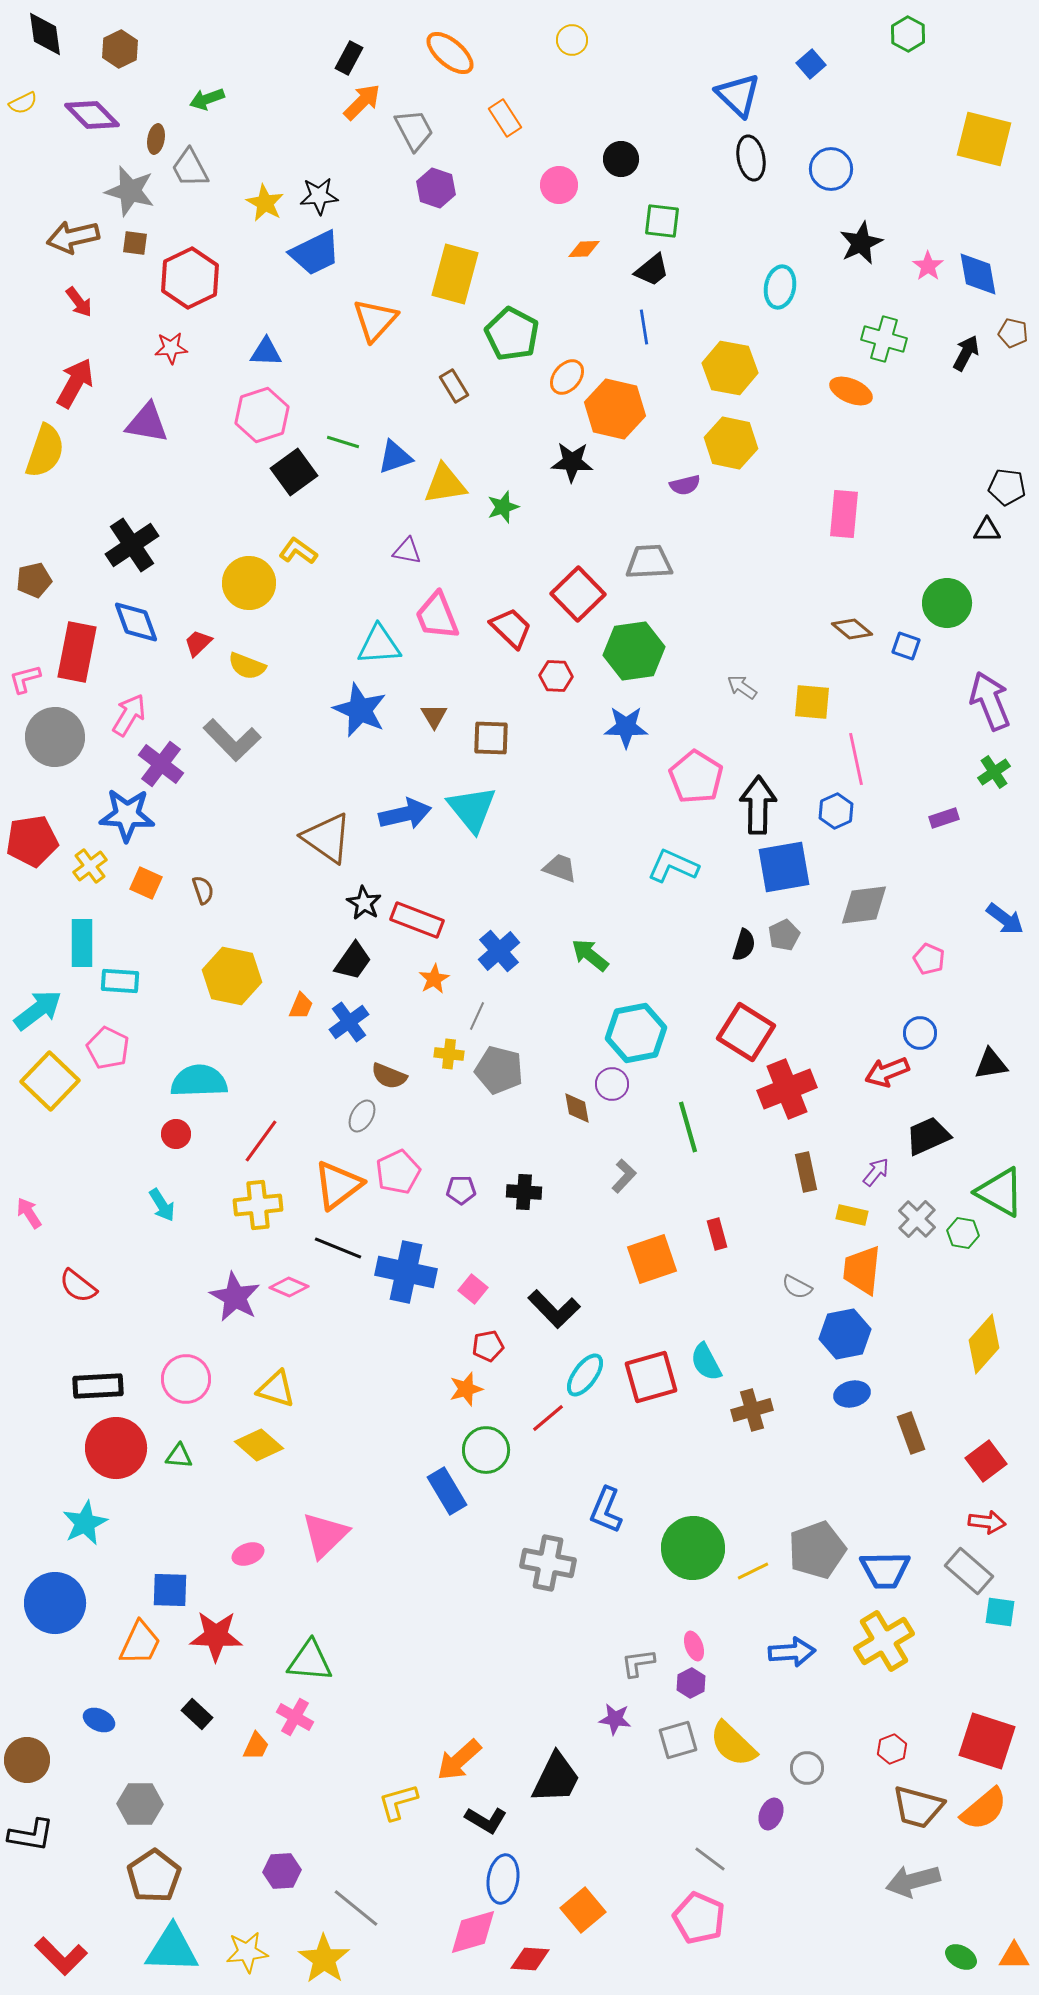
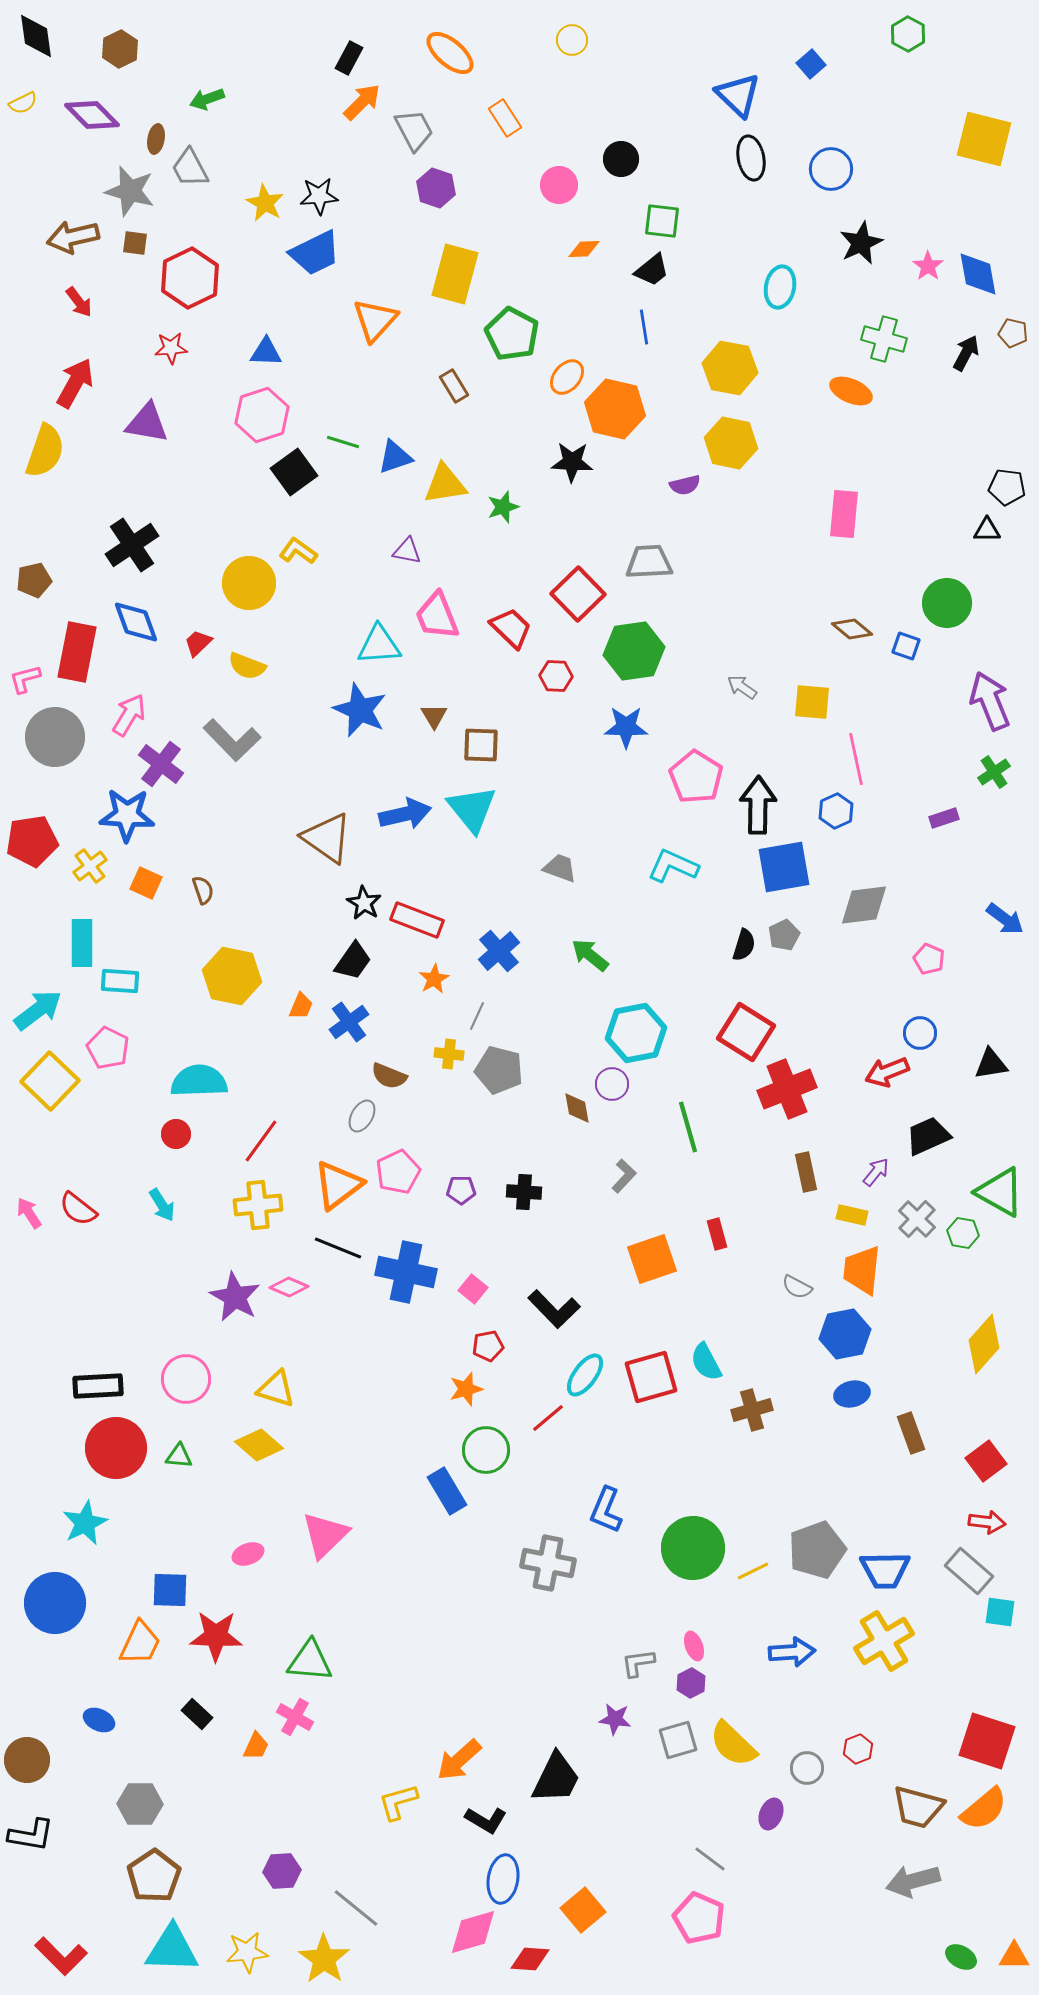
black diamond at (45, 34): moved 9 px left, 2 px down
brown square at (491, 738): moved 10 px left, 7 px down
red semicircle at (78, 1286): moved 77 px up
red hexagon at (892, 1749): moved 34 px left
